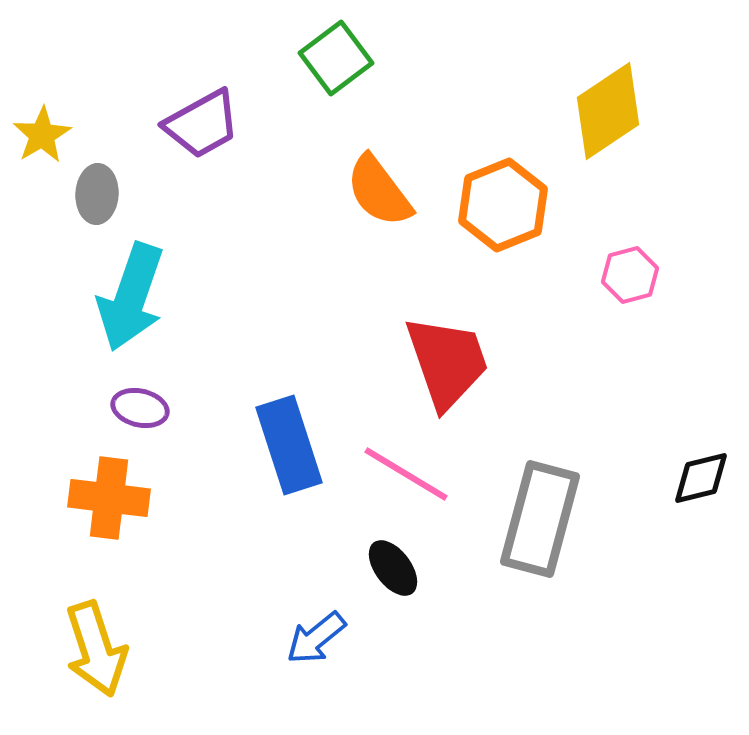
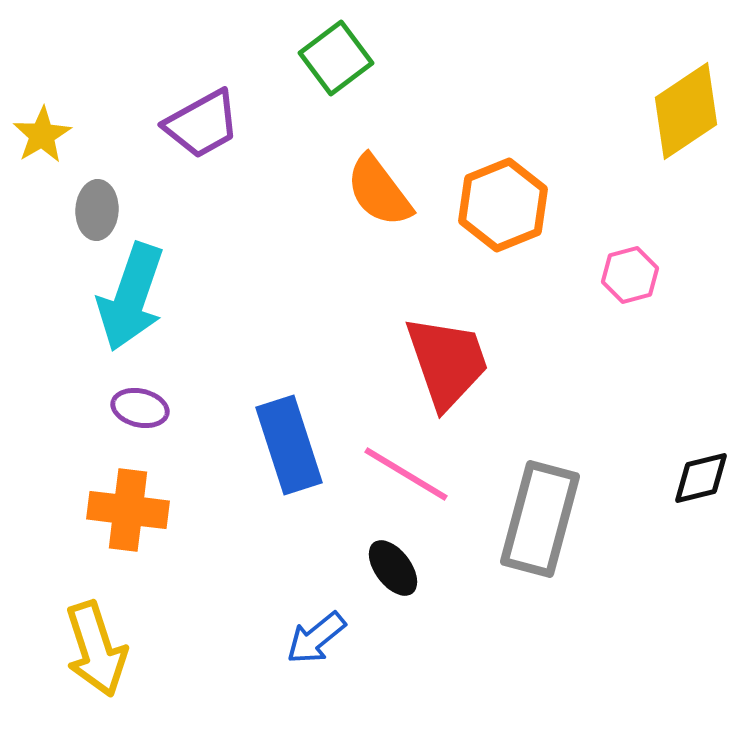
yellow diamond: moved 78 px right
gray ellipse: moved 16 px down
orange cross: moved 19 px right, 12 px down
